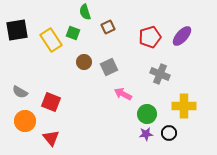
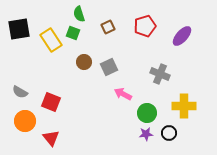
green semicircle: moved 6 px left, 2 px down
black square: moved 2 px right, 1 px up
red pentagon: moved 5 px left, 11 px up
green circle: moved 1 px up
